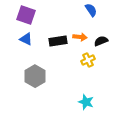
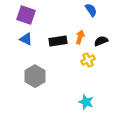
orange arrow: rotated 80 degrees counterclockwise
